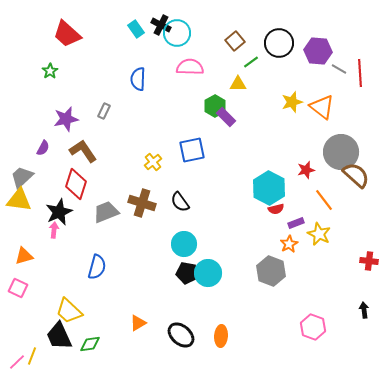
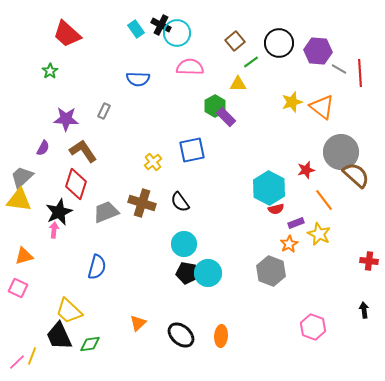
blue semicircle at (138, 79): rotated 90 degrees counterclockwise
purple star at (66, 119): rotated 15 degrees clockwise
orange triangle at (138, 323): rotated 12 degrees counterclockwise
